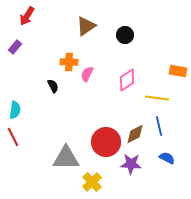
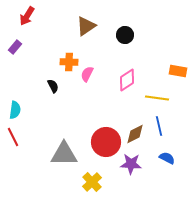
gray triangle: moved 2 px left, 4 px up
